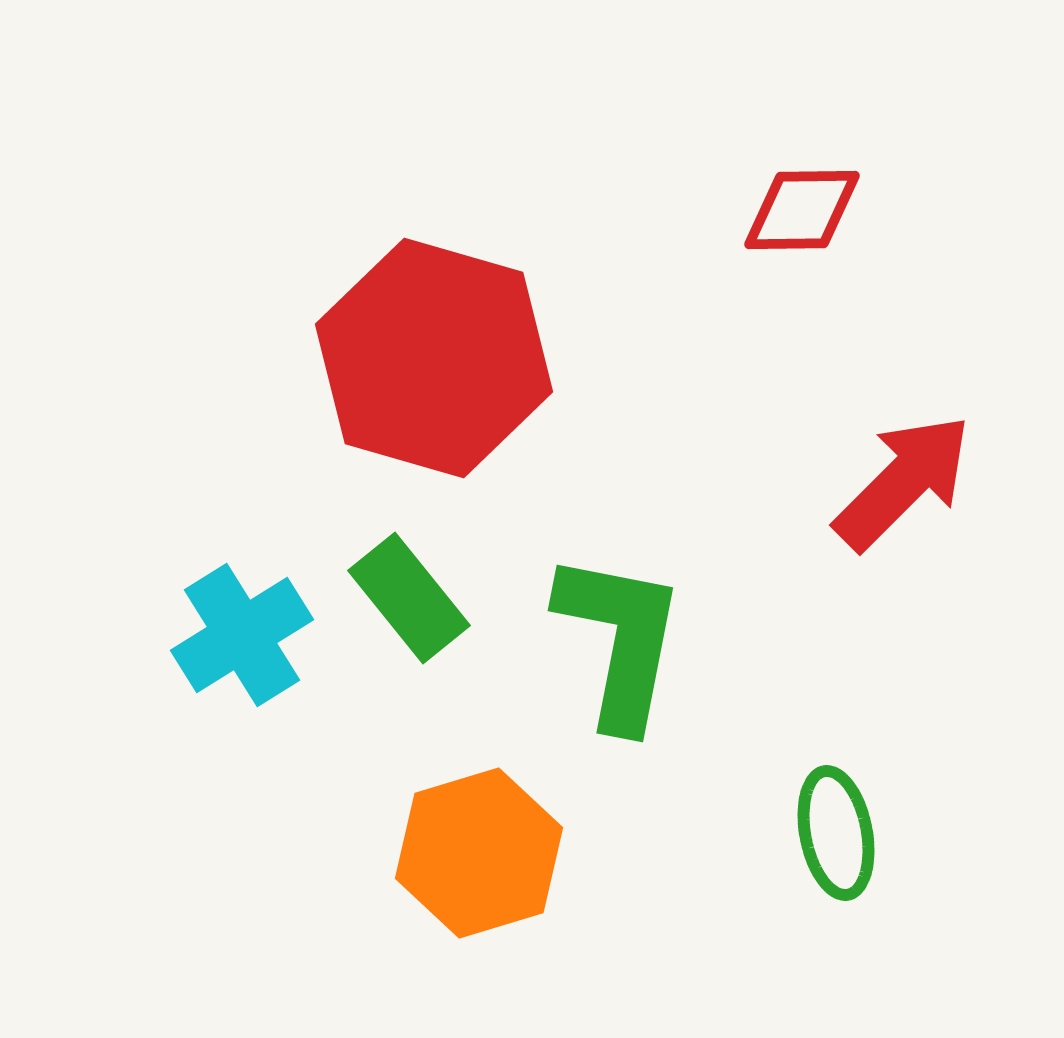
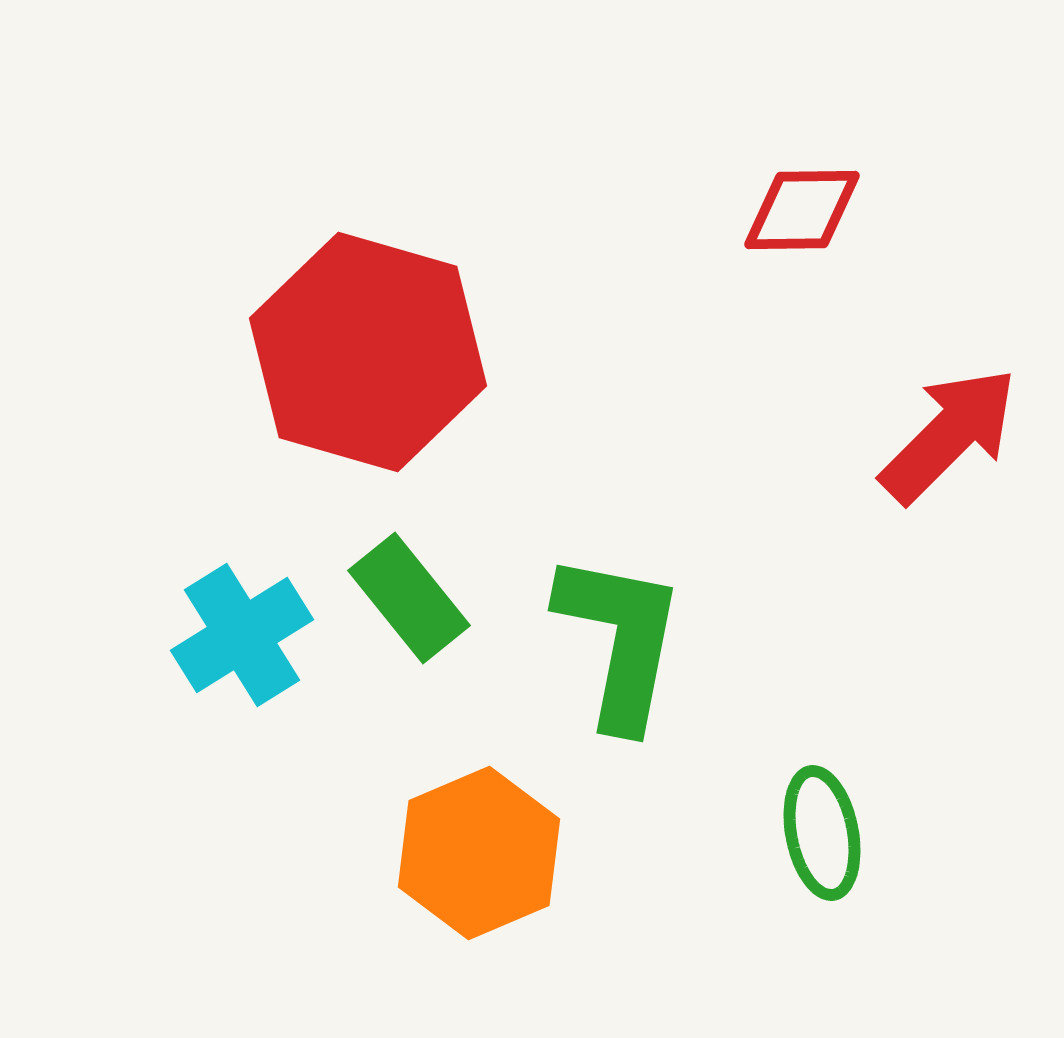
red hexagon: moved 66 px left, 6 px up
red arrow: moved 46 px right, 47 px up
green ellipse: moved 14 px left
orange hexagon: rotated 6 degrees counterclockwise
